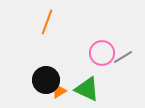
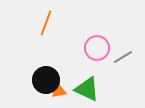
orange line: moved 1 px left, 1 px down
pink circle: moved 5 px left, 5 px up
orange triangle: rotated 21 degrees clockwise
